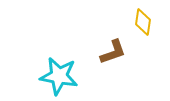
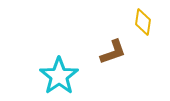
cyan star: rotated 27 degrees clockwise
